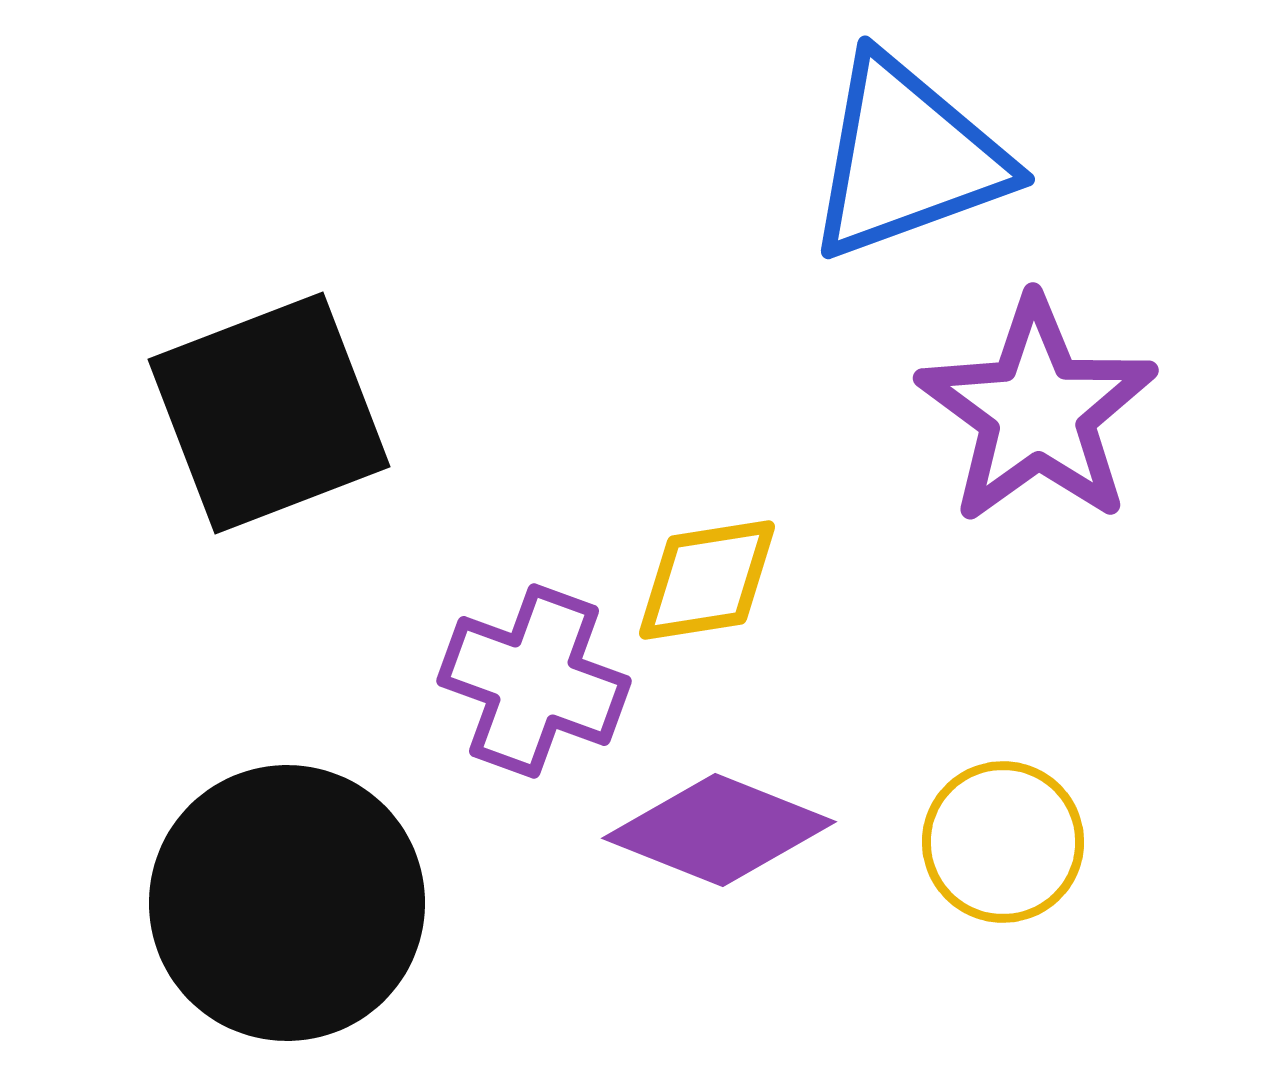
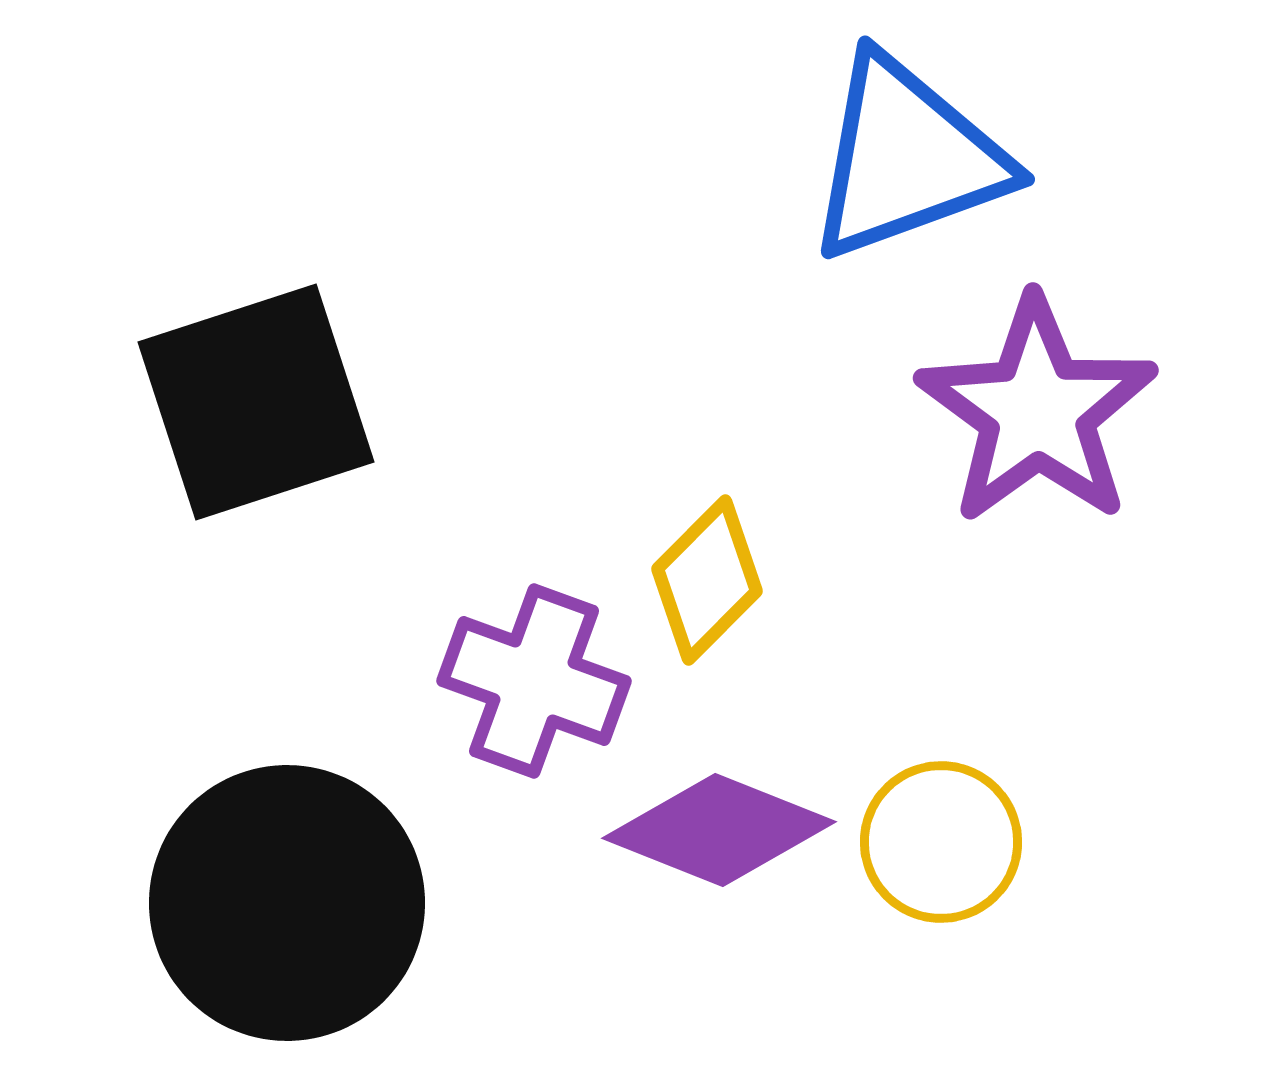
black square: moved 13 px left, 11 px up; rotated 3 degrees clockwise
yellow diamond: rotated 36 degrees counterclockwise
yellow circle: moved 62 px left
